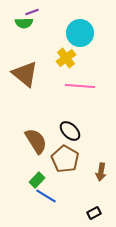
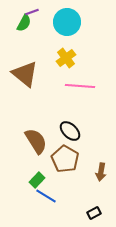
green semicircle: rotated 60 degrees counterclockwise
cyan circle: moved 13 px left, 11 px up
